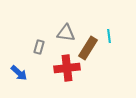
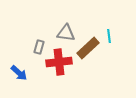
brown rectangle: rotated 15 degrees clockwise
red cross: moved 8 px left, 6 px up
